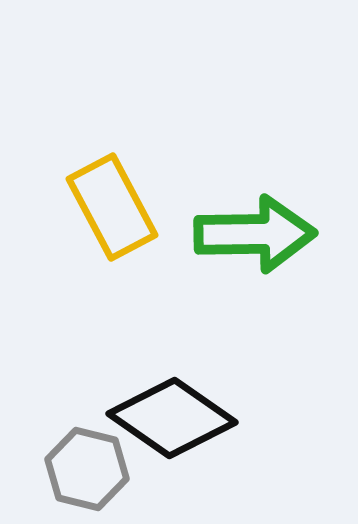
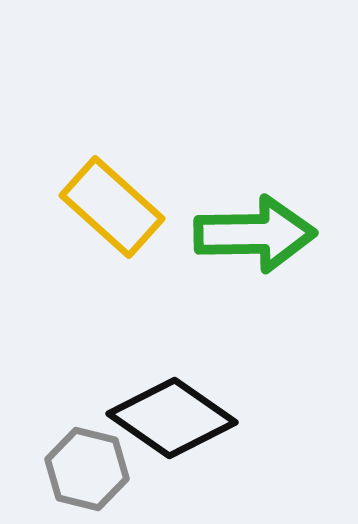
yellow rectangle: rotated 20 degrees counterclockwise
